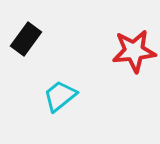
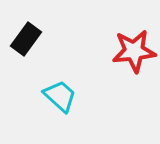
cyan trapezoid: rotated 81 degrees clockwise
